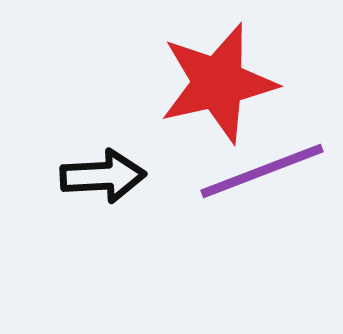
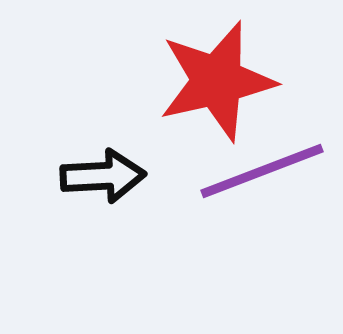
red star: moved 1 px left, 2 px up
